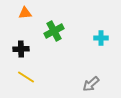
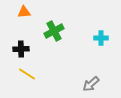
orange triangle: moved 1 px left, 1 px up
yellow line: moved 1 px right, 3 px up
